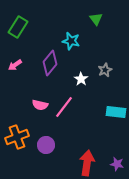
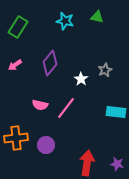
green triangle: moved 1 px right, 2 px up; rotated 40 degrees counterclockwise
cyan star: moved 6 px left, 20 px up
pink line: moved 2 px right, 1 px down
orange cross: moved 1 px left, 1 px down; rotated 15 degrees clockwise
